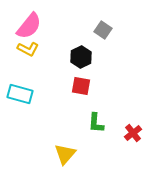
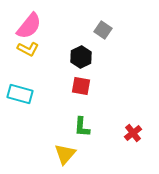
green L-shape: moved 14 px left, 4 px down
